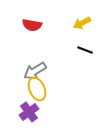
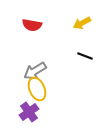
black line: moved 6 px down
